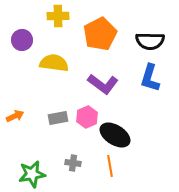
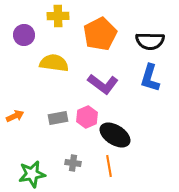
purple circle: moved 2 px right, 5 px up
orange line: moved 1 px left
